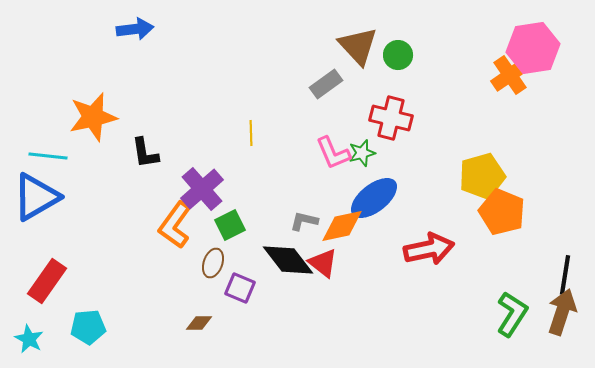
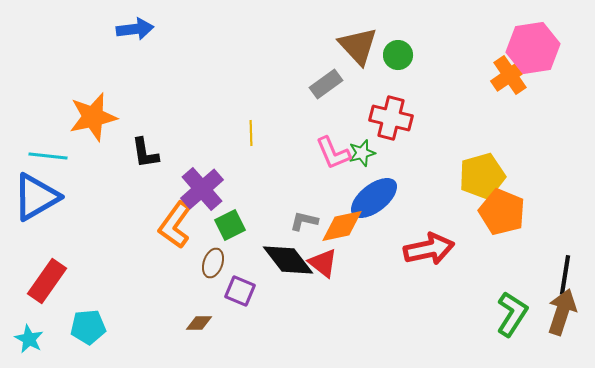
purple square: moved 3 px down
